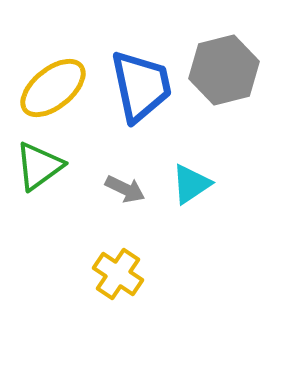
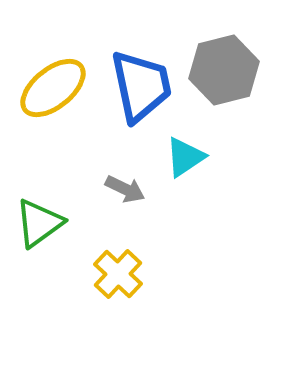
green triangle: moved 57 px down
cyan triangle: moved 6 px left, 27 px up
yellow cross: rotated 9 degrees clockwise
